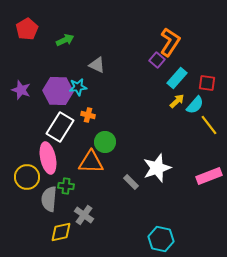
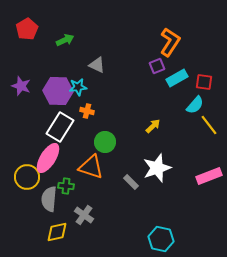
purple square: moved 6 px down; rotated 28 degrees clockwise
cyan rectangle: rotated 20 degrees clockwise
red square: moved 3 px left, 1 px up
purple star: moved 4 px up
yellow arrow: moved 24 px left, 25 px down
orange cross: moved 1 px left, 4 px up
pink ellipse: rotated 44 degrees clockwise
orange triangle: moved 5 px down; rotated 16 degrees clockwise
yellow diamond: moved 4 px left
